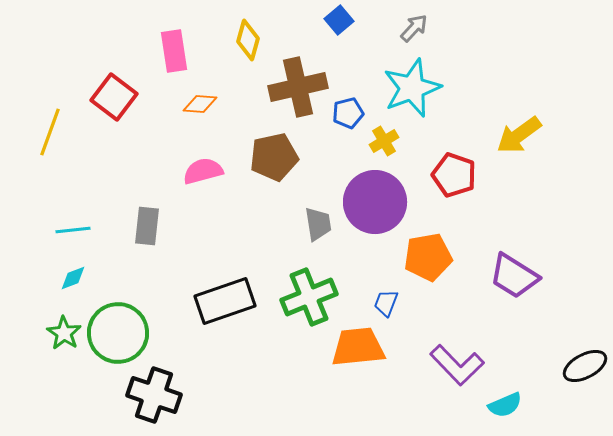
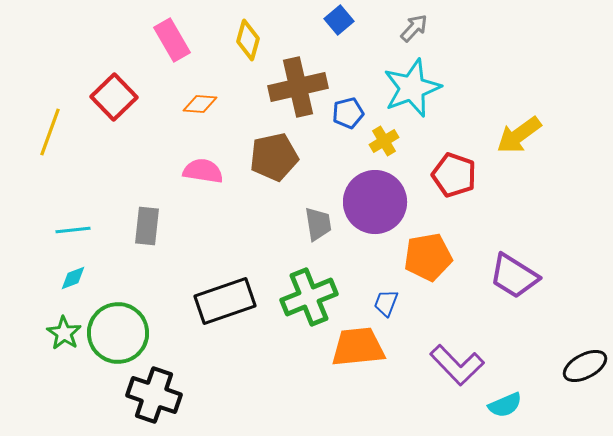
pink rectangle: moved 2 px left, 11 px up; rotated 21 degrees counterclockwise
red square: rotated 9 degrees clockwise
pink semicircle: rotated 24 degrees clockwise
